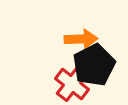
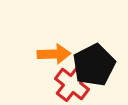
orange arrow: moved 27 px left, 15 px down
